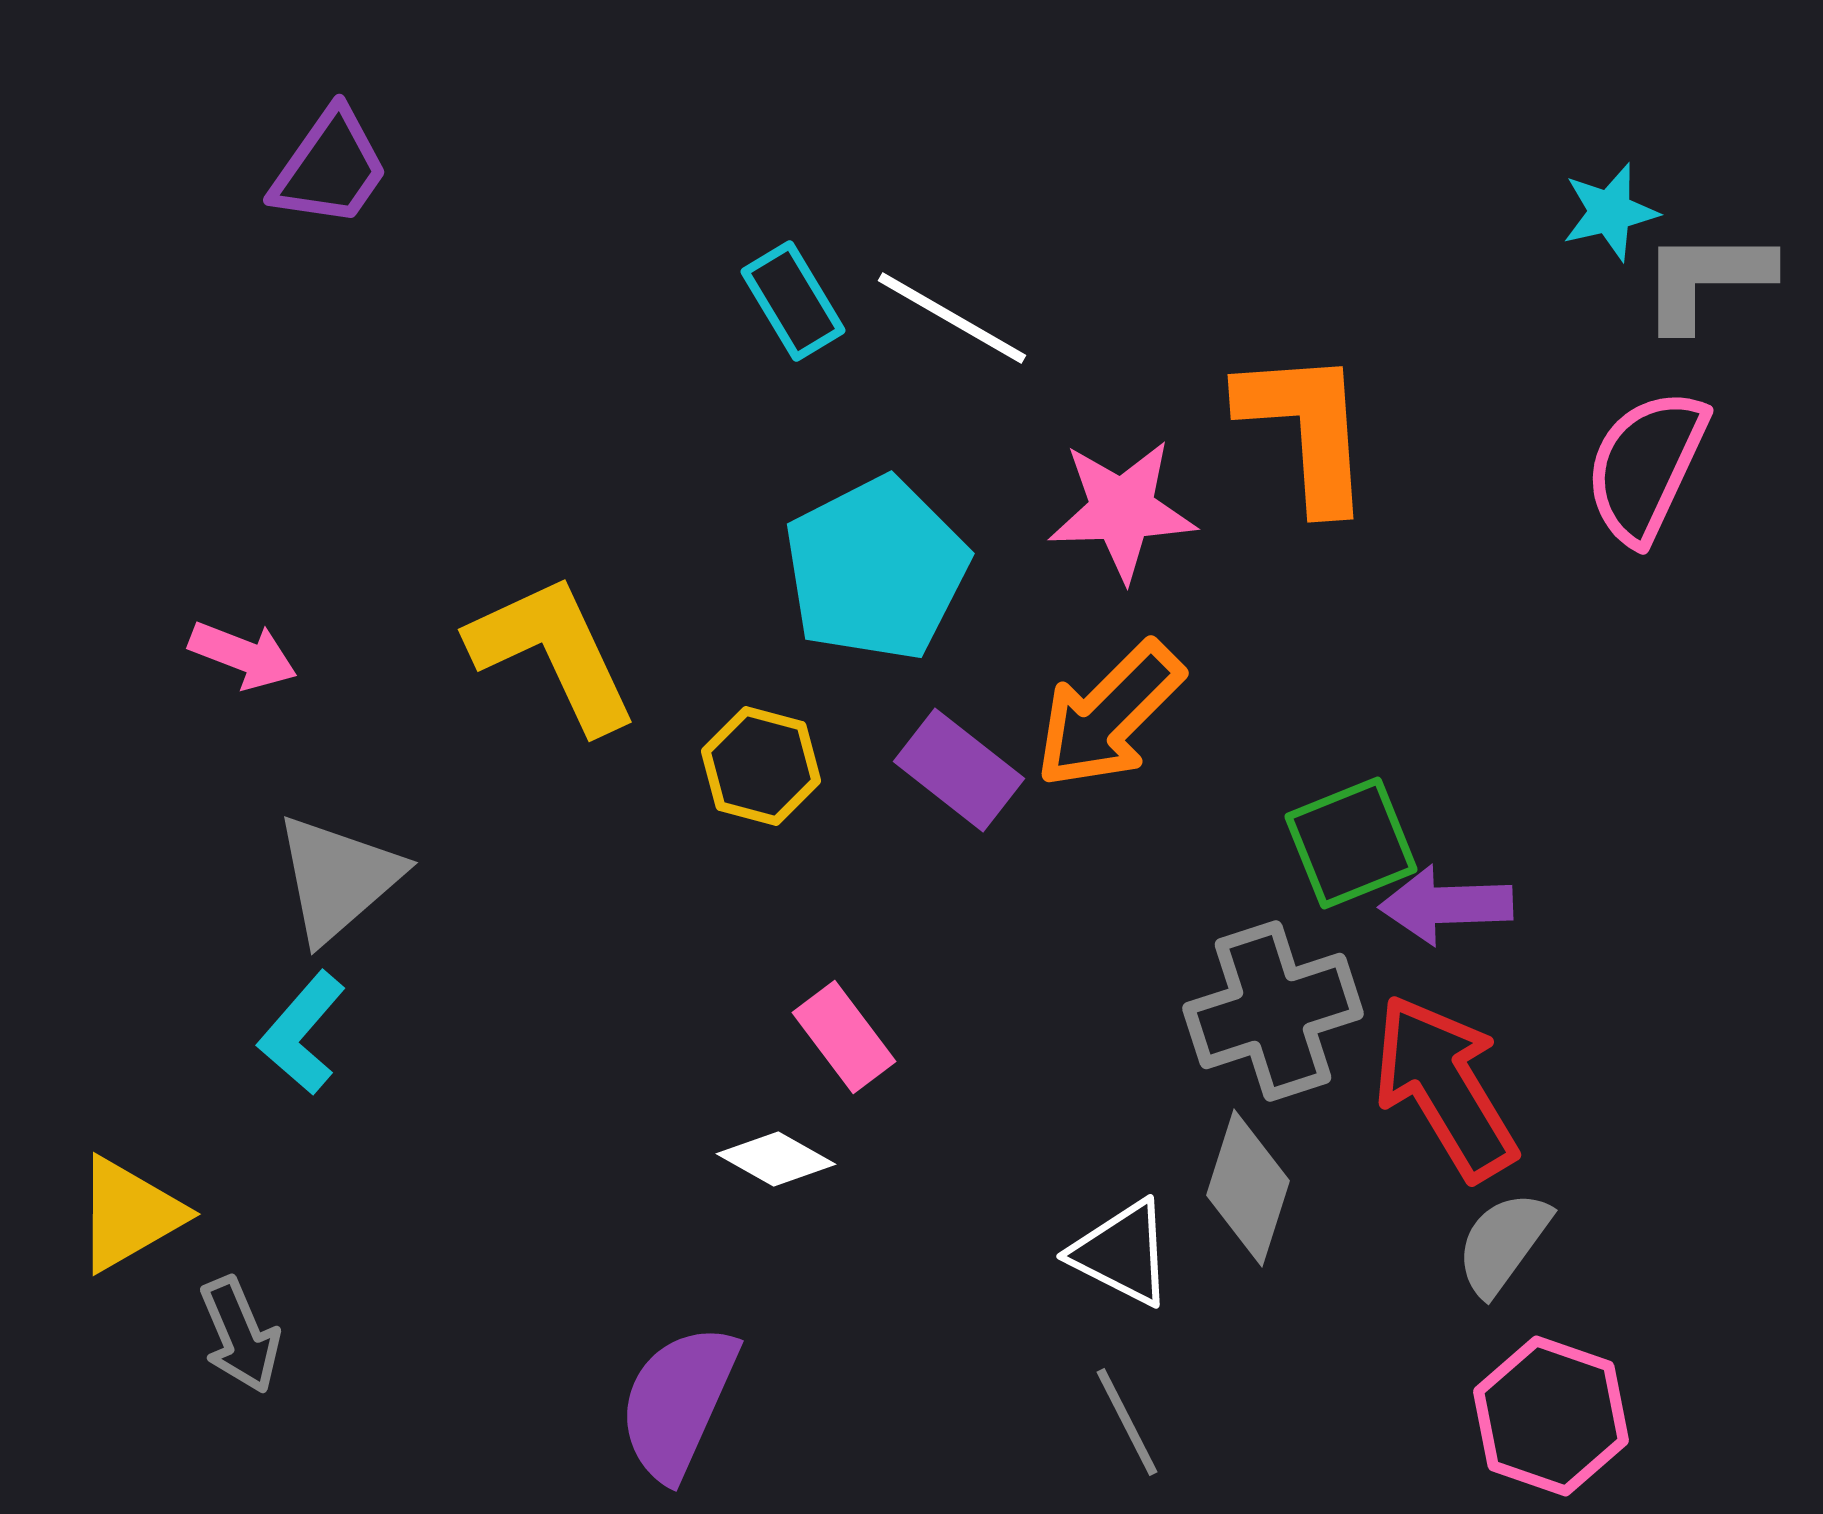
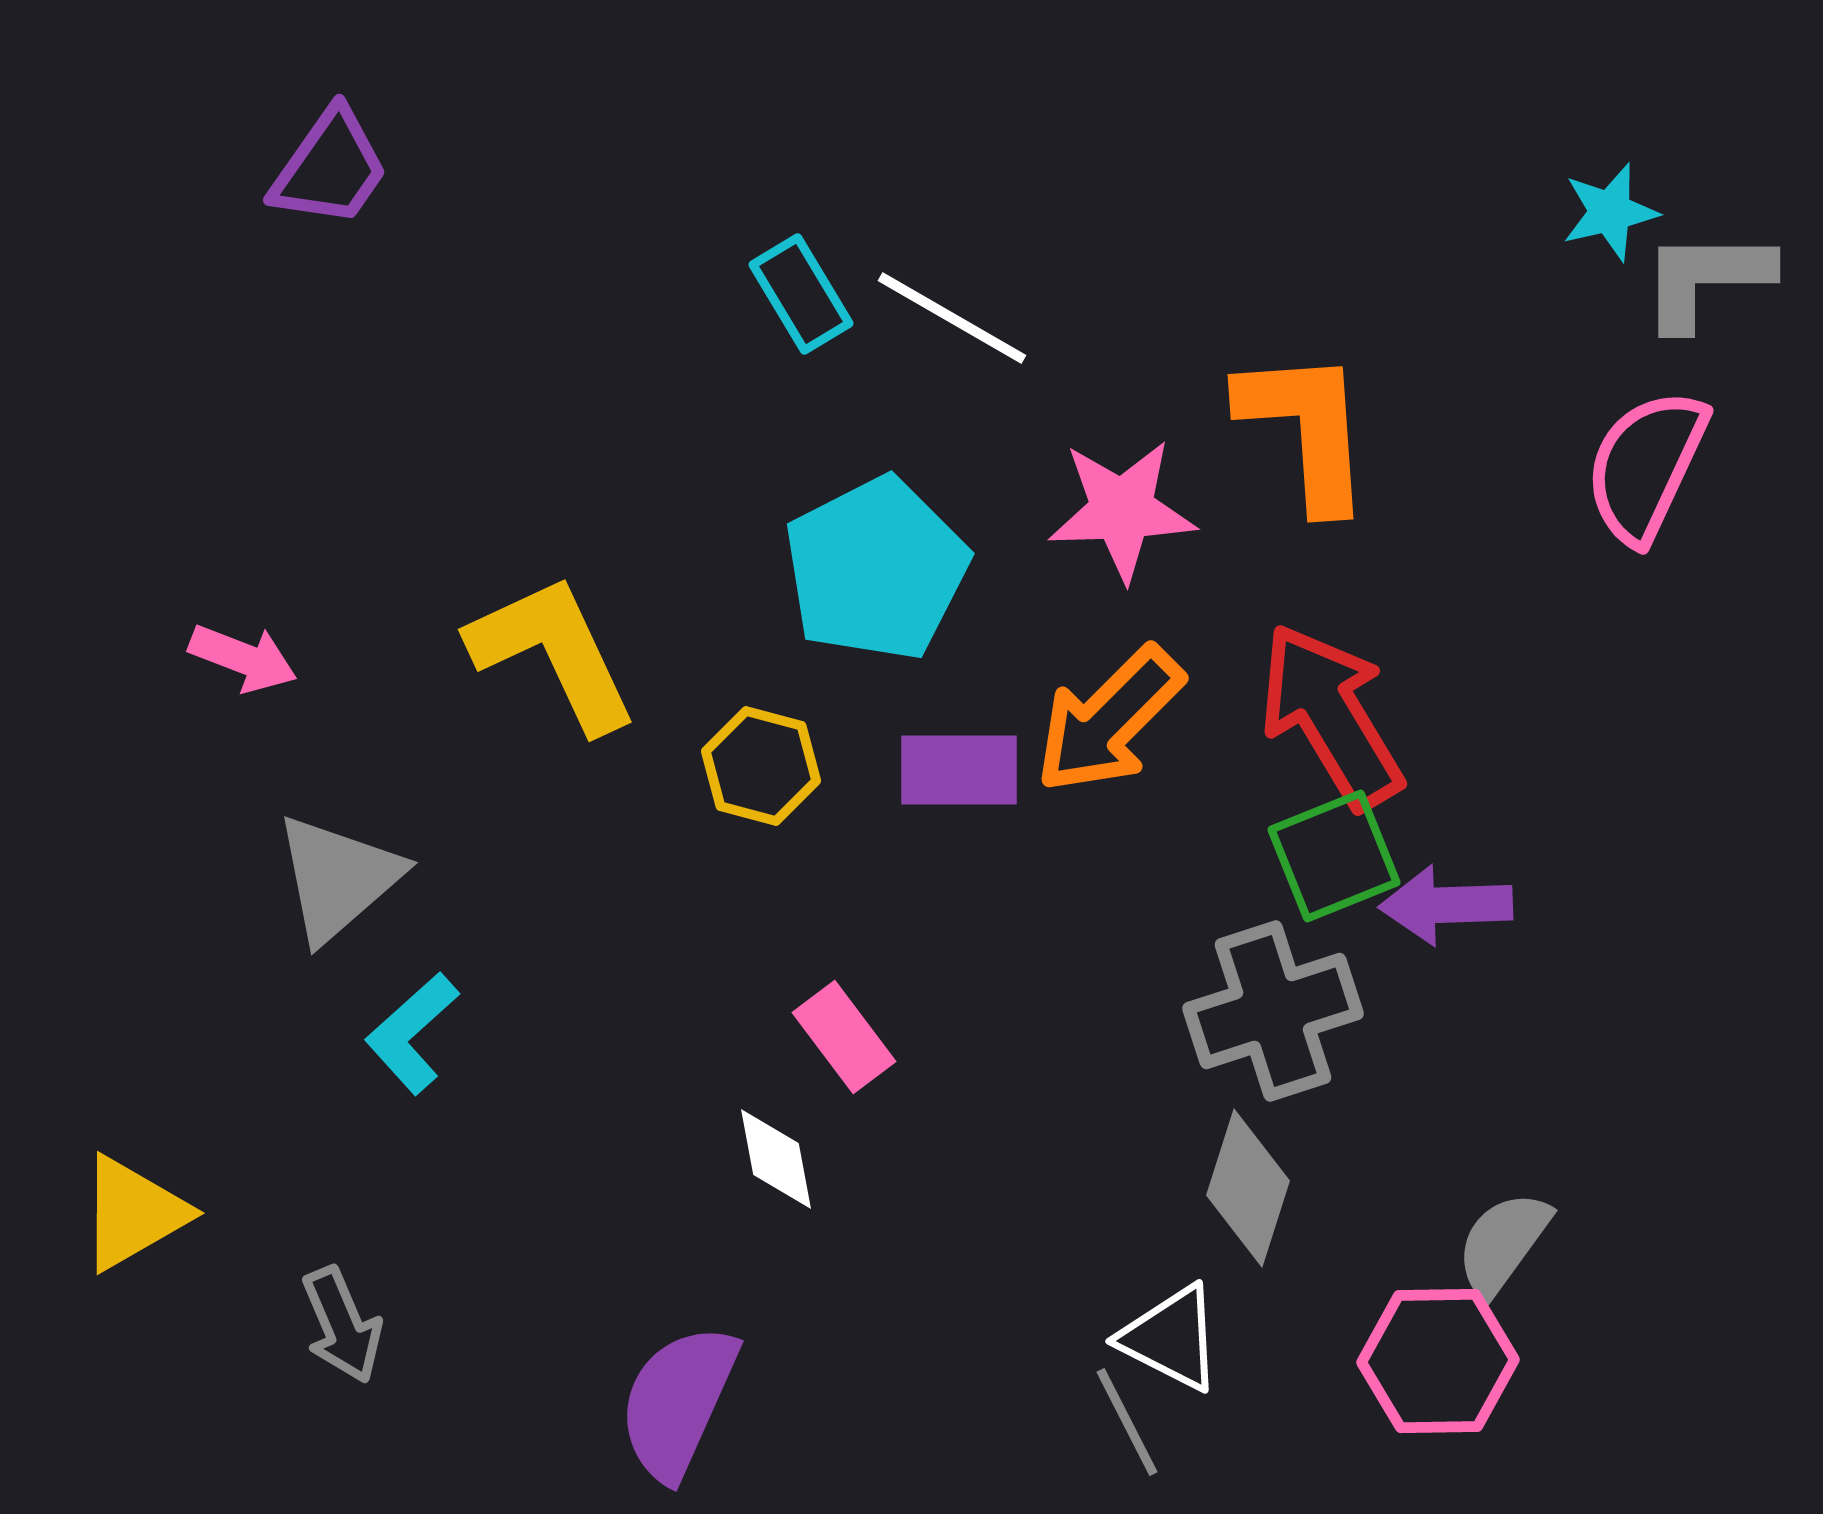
cyan rectangle: moved 8 px right, 7 px up
pink arrow: moved 3 px down
orange arrow: moved 5 px down
purple rectangle: rotated 38 degrees counterclockwise
green square: moved 17 px left, 13 px down
cyan L-shape: moved 110 px right; rotated 7 degrees clockwise
red arrow: moved 114 px left, 371 px up
white diamond: rotated 50 degrees clockwise
yellow triangle: moved 4 px right, 1 px up
white triangle: moved 49 px right, 85 px down
gray arrow: moved 102 px right, 10 px up
pink hexagon: moved 113 px left, 55 px up; rotated 20 degrees counterclockwise
